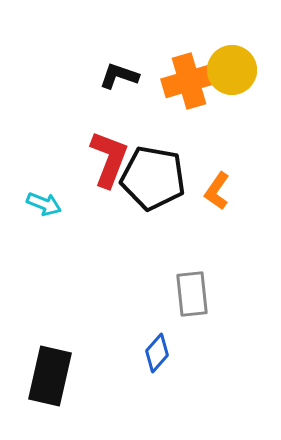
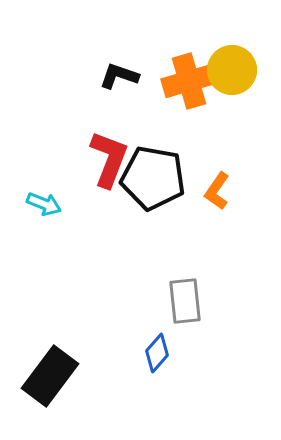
gray rectangle: moved 7 px left, 7 px down
black rectangle: rotated 24 degrees clockwise
